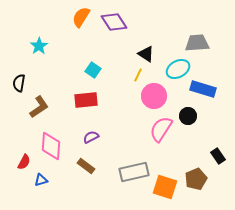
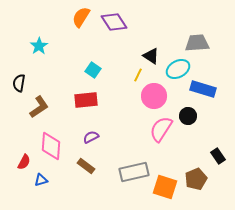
black triangle: moved 5 px right, 2 px down
